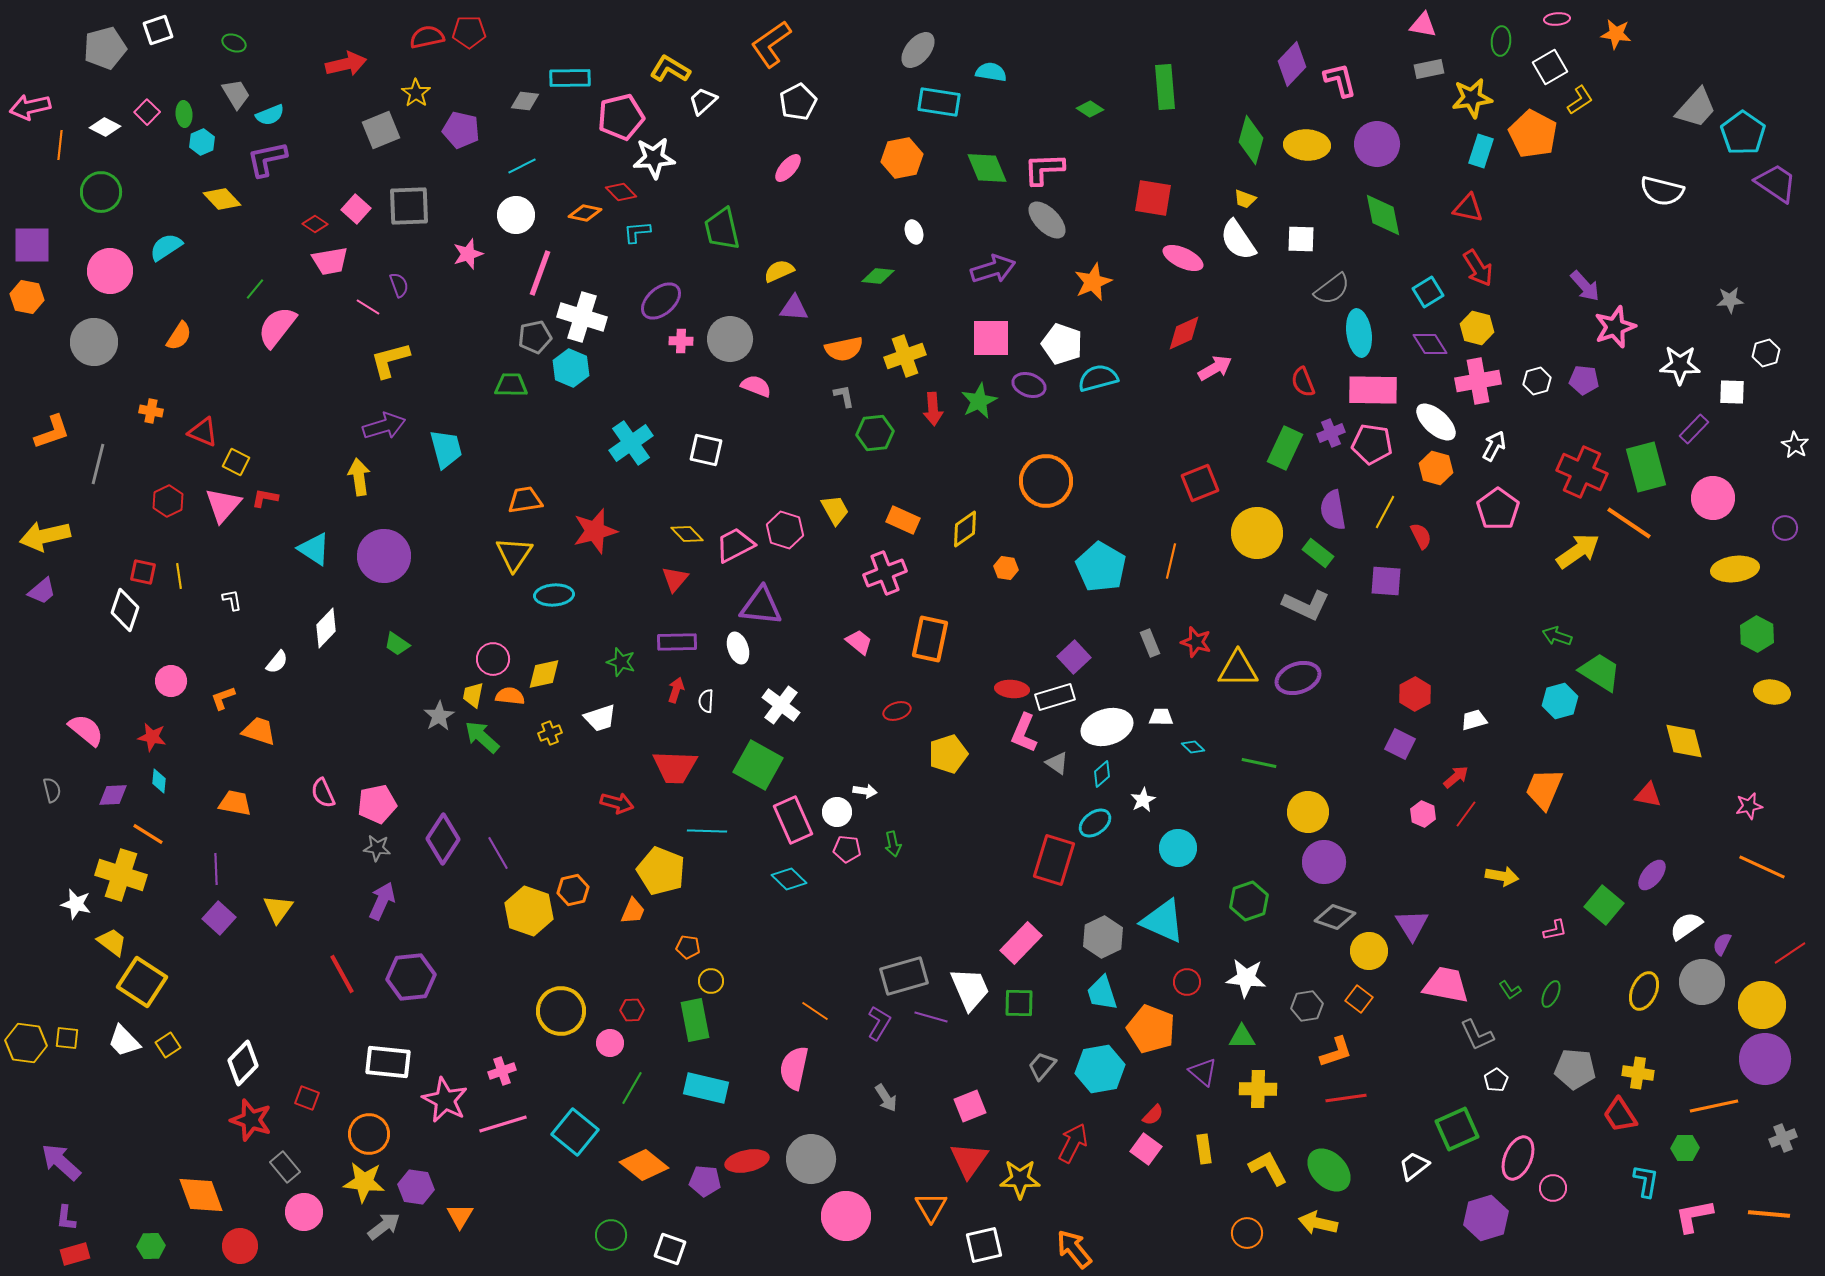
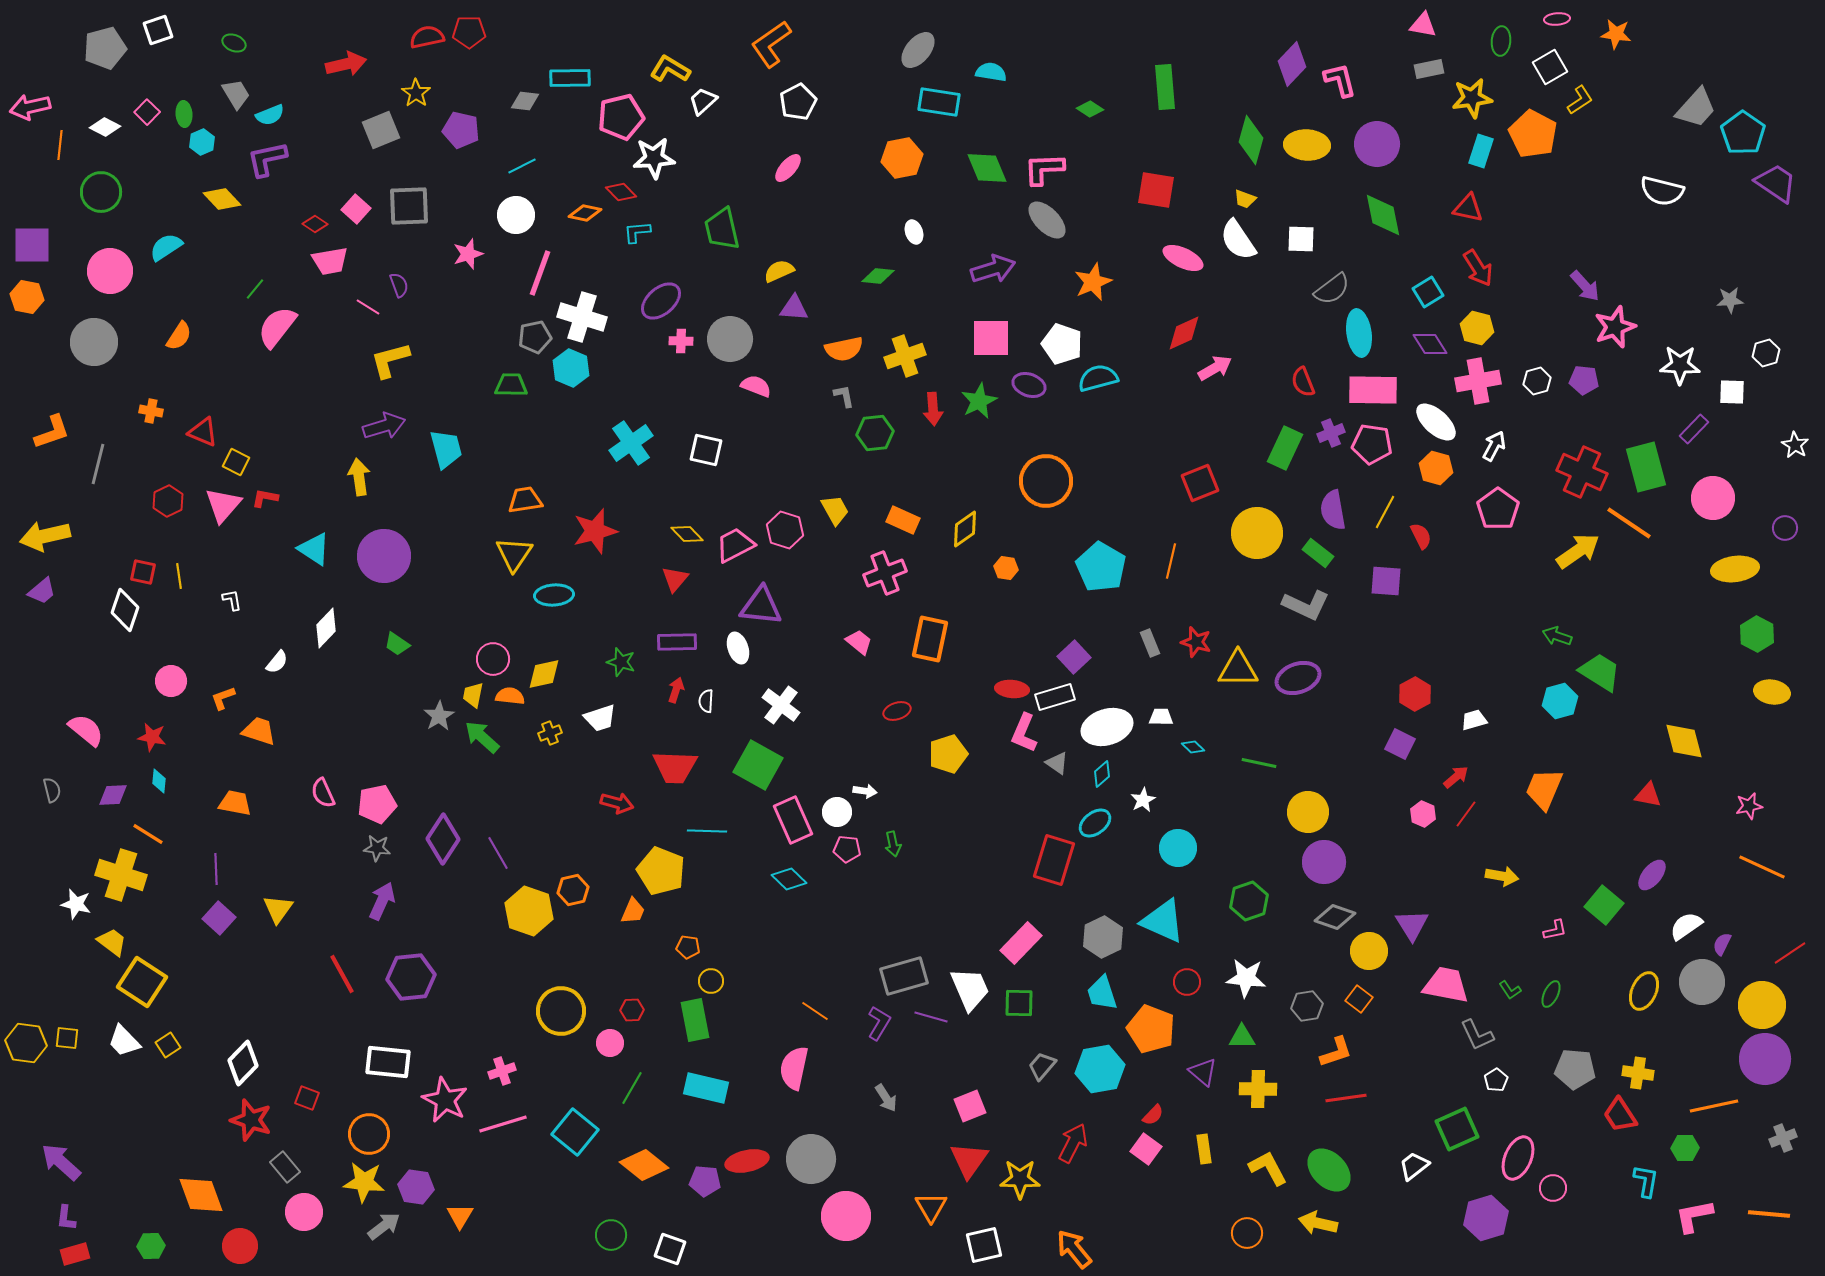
red square at (1153, 198): moved 3 px right, 8 px up
